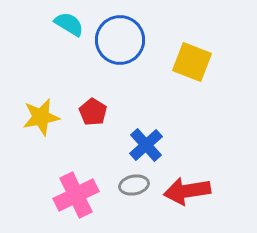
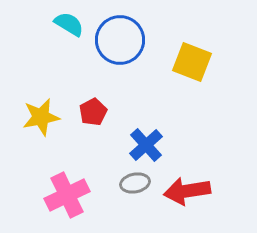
red pentagon: rotated 12 degrees clockwise
gray ellipse: moved 1 px right, 2 px up
pink cross: moved 9 px left
